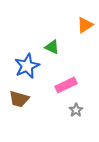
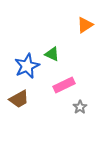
green triangle: moved 7 px down
pink rectangle: moved 2 px left
brown trapezoid: rotated 45 degrees counterclockwise
gray star: moved 4 px right, 3 px up
